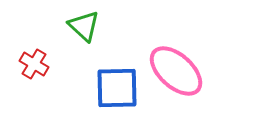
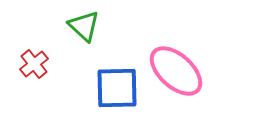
red cross: rotated 20 degrees clockwise
